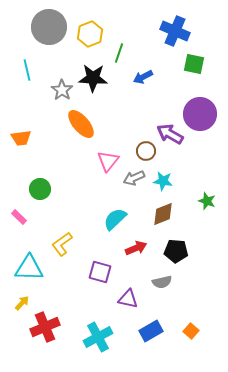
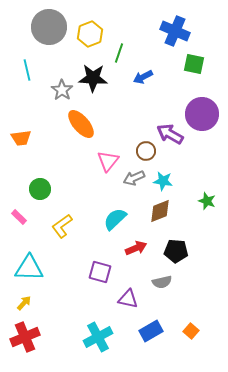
purple circle: moved 2 px right
brown diamond: moved 3 px left, 3 px up
yellow L-shape: moved 18 px up
yellow arrow: moved 2 px right
red cross: moved 20 px left, 10 px down
